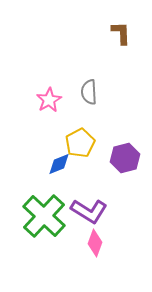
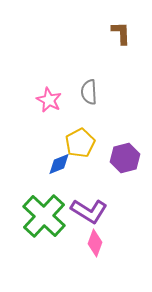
pink star: rotated 15 degrees counterclockwise
